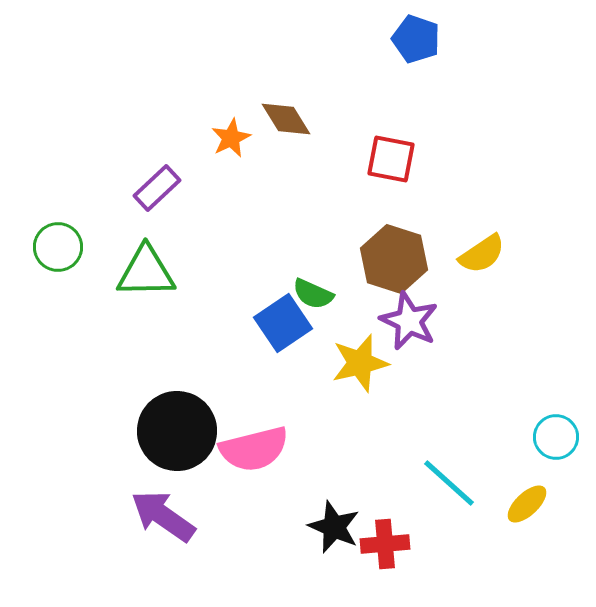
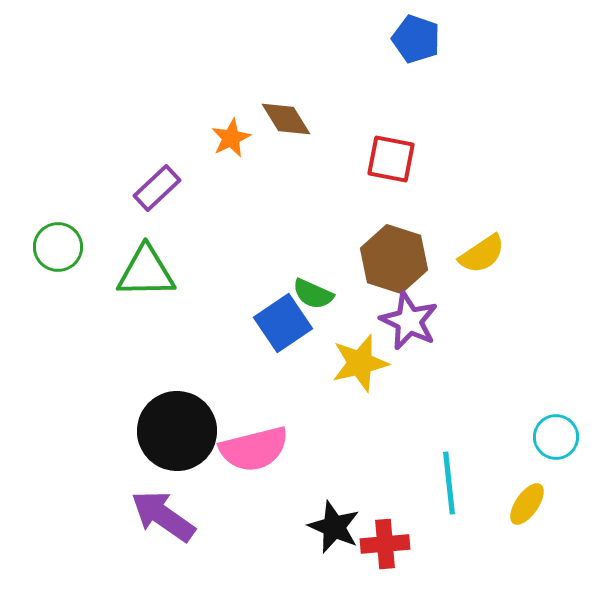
cyan line: rotated 42 degrees clockwise
yellow ellipse: rotated 12 degrees counterclockwise
